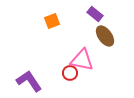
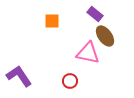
orange square: rotated 21 degrees clockwise
pink triangle: moved 6 px right, 7 px up
red circle: moved 8 px down
purple L-shape: moved 10 px left, 5 px up
